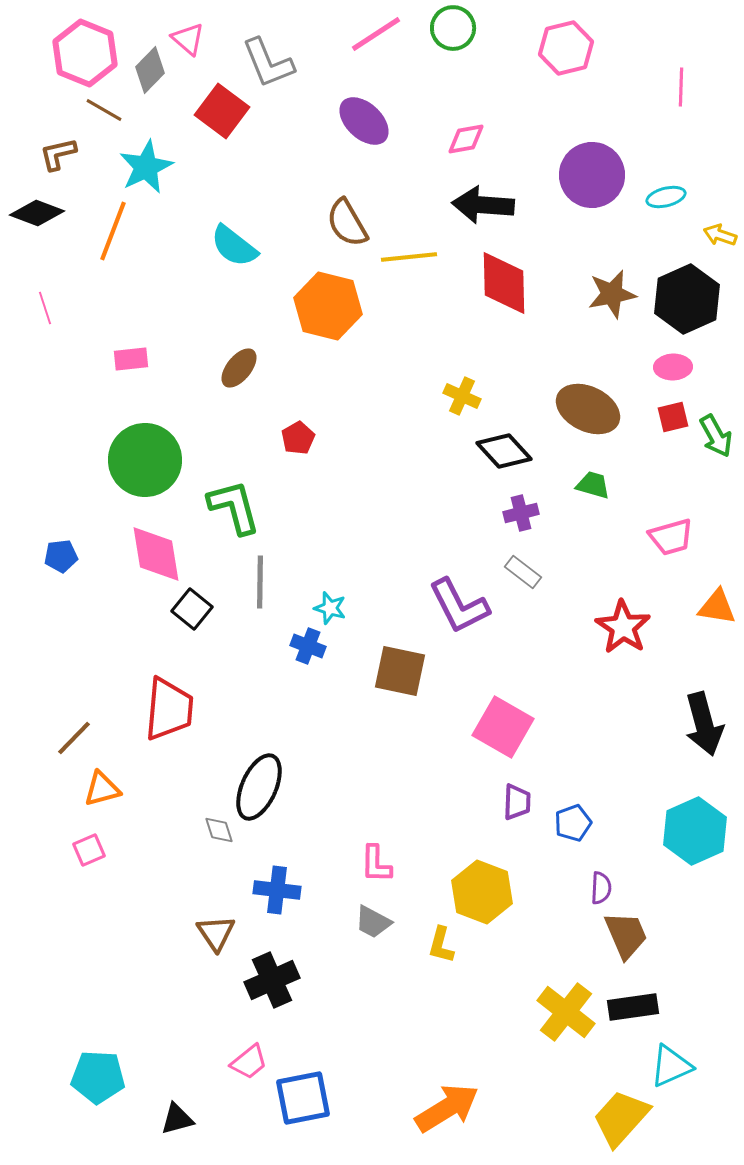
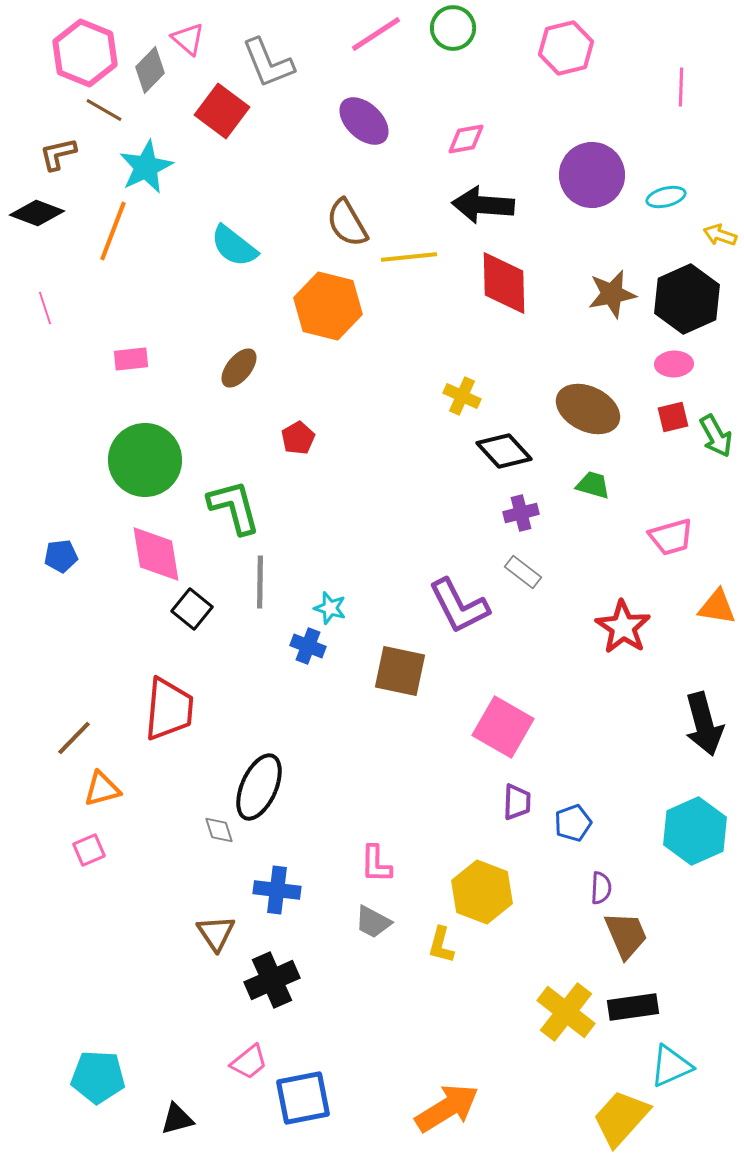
pink ellipse at (673, 367): moved 1 px right, 3 px up
